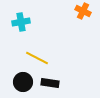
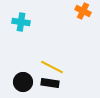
cyan cross: rotated 18 degrees clockwise
yellow line: moved 15 px right, 9 px down
